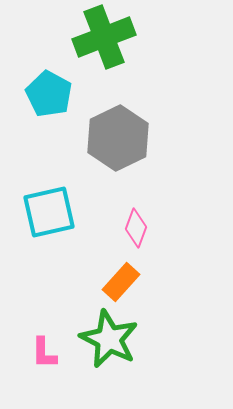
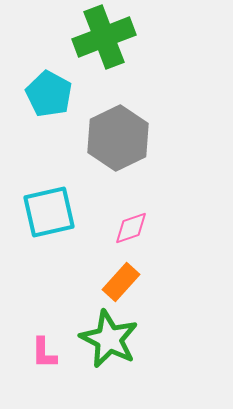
pink diamond: moved 5 px left; rotated 51 degrees clockwise
